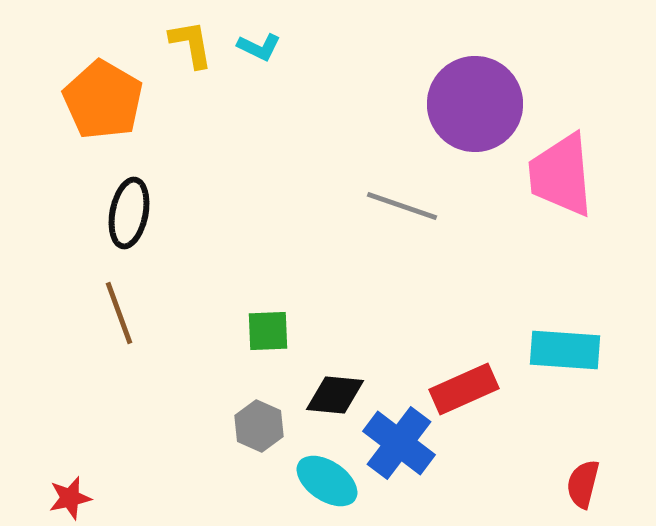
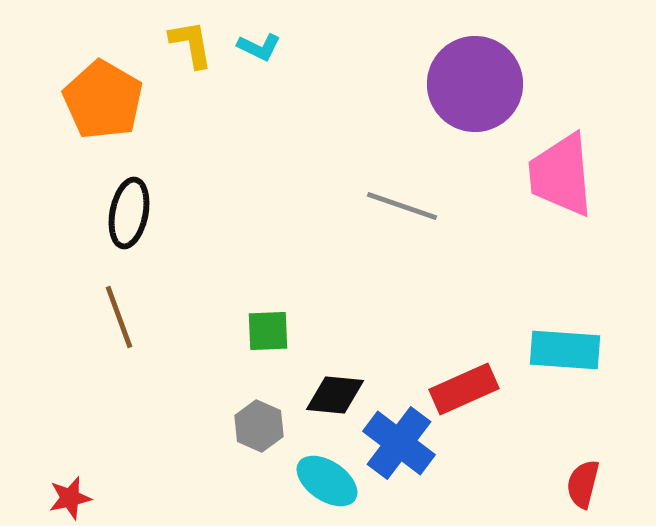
purple circle: moved 20 px up
brown line: moved 4 px down
